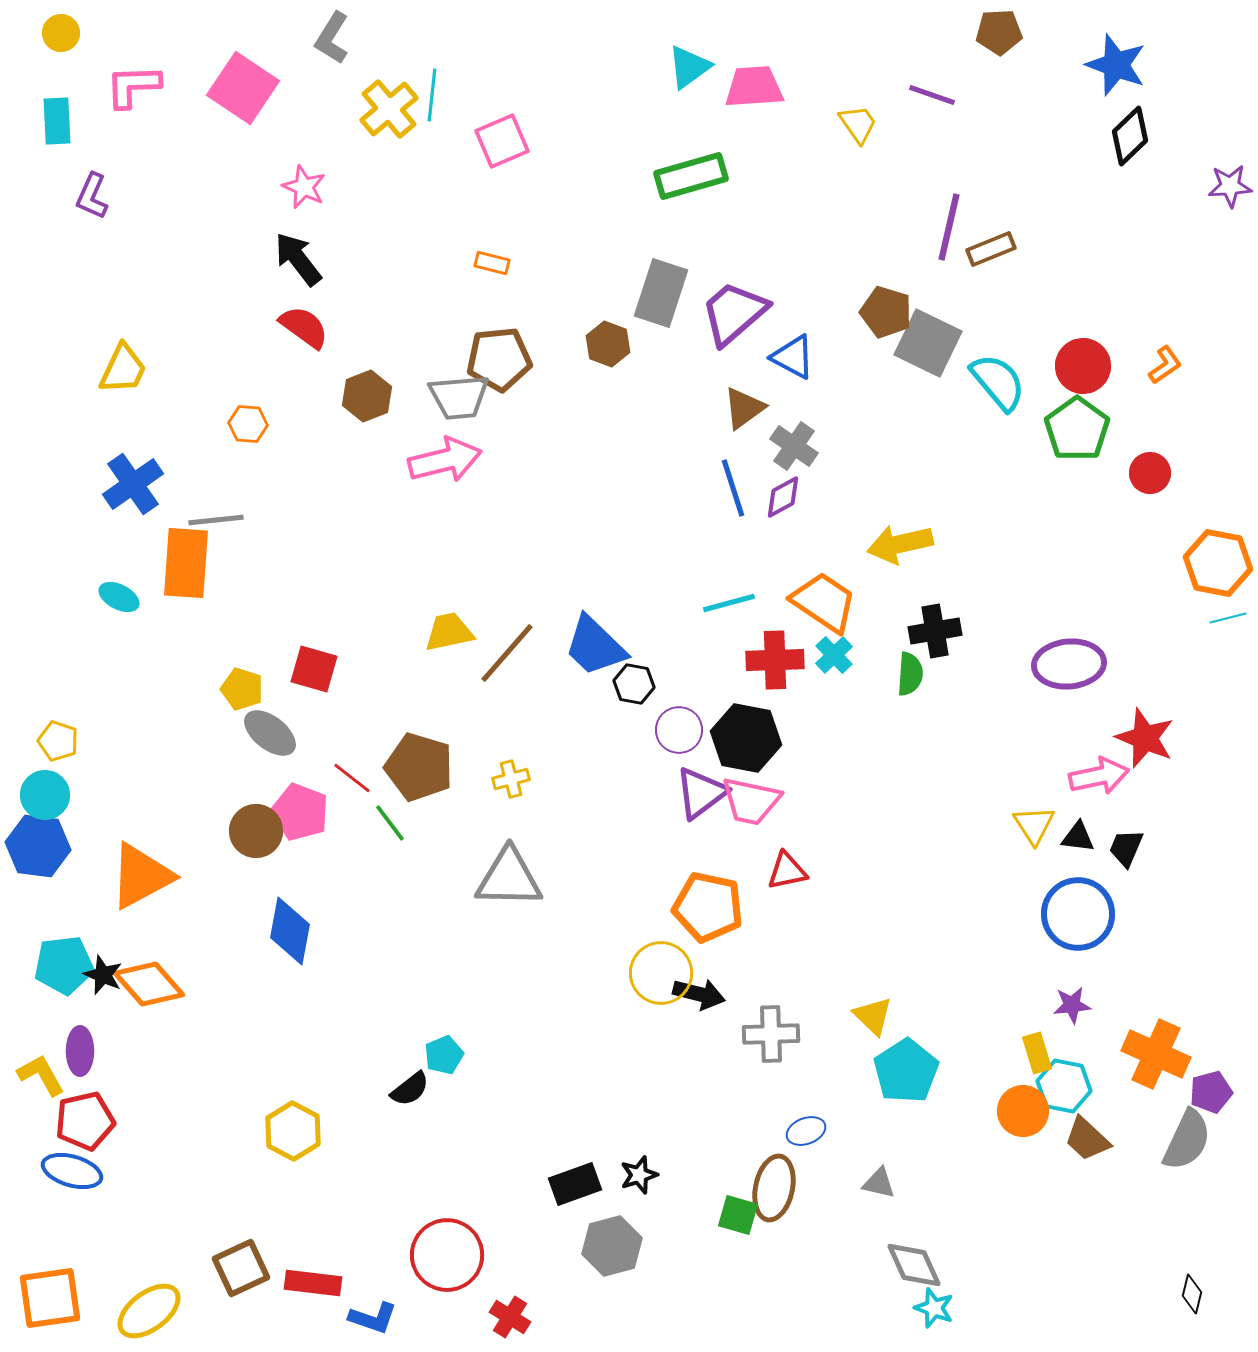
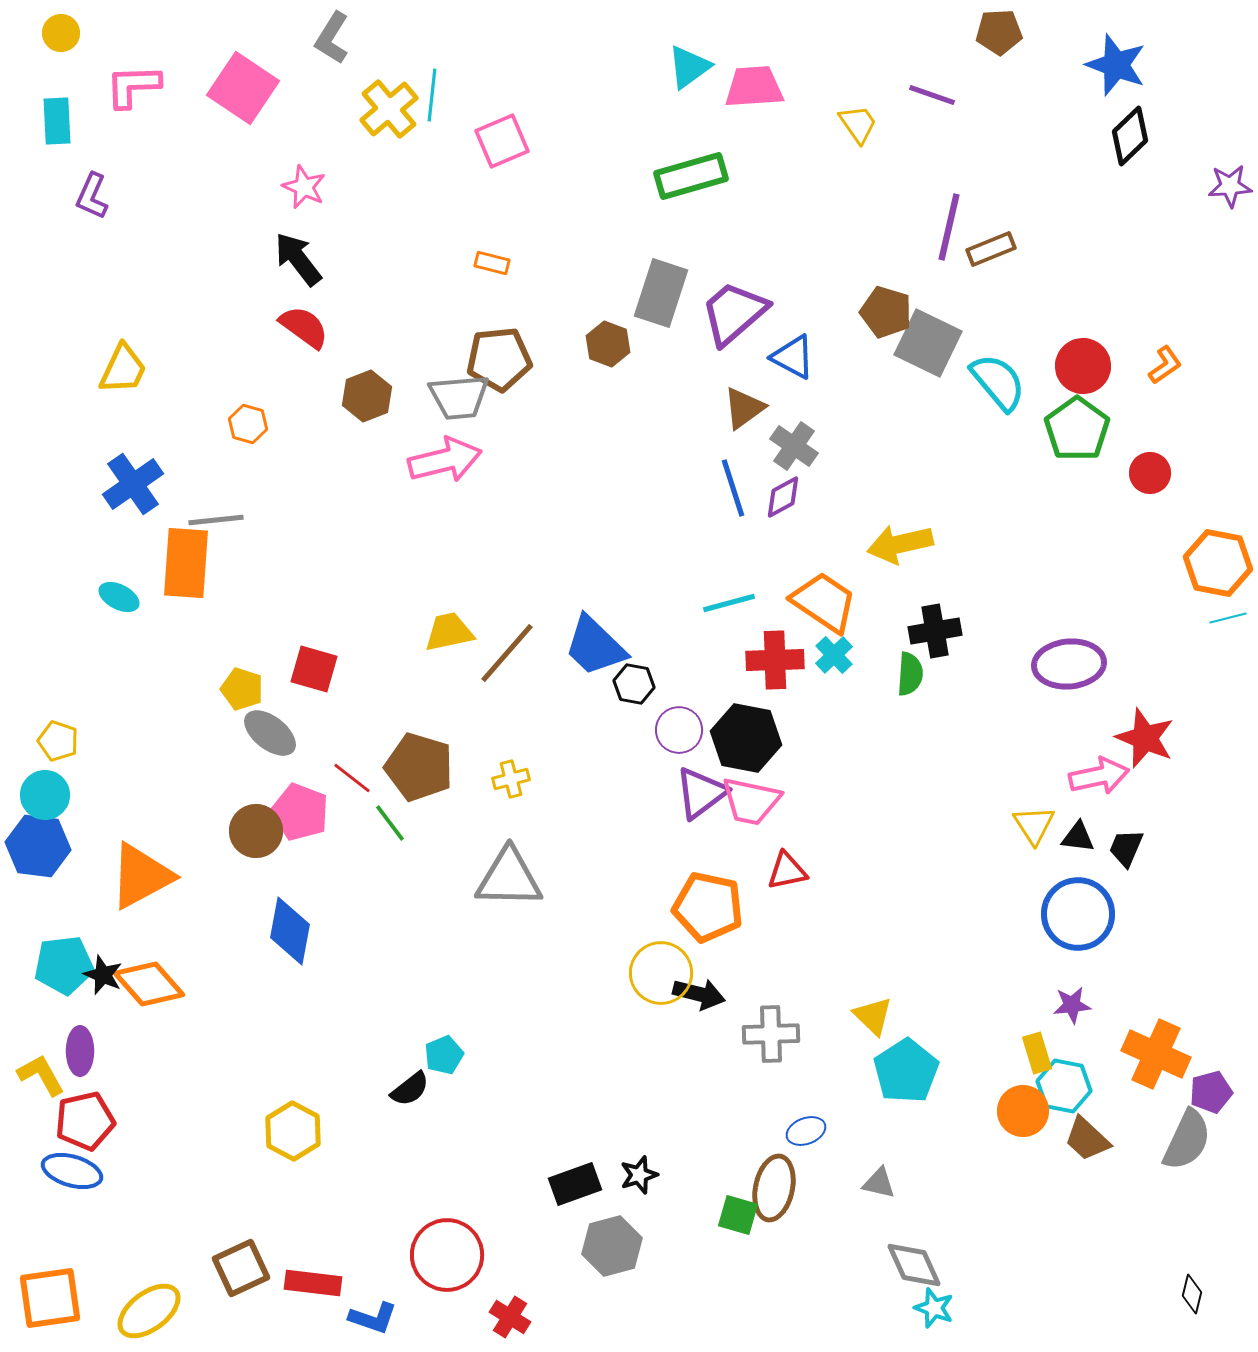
orange hexagon at (248, 424): rotated 12 degrees clockwise
